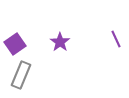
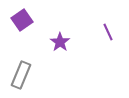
purple line: moved 8 px left, 7 px up
purple square: moved 7 px right, 24 px up
